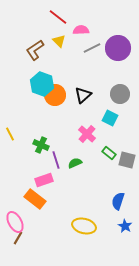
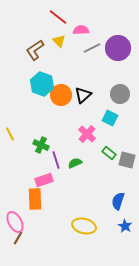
orange circle: moved 6 px right
orange rectangle: rotated 50 degrees clockwise
